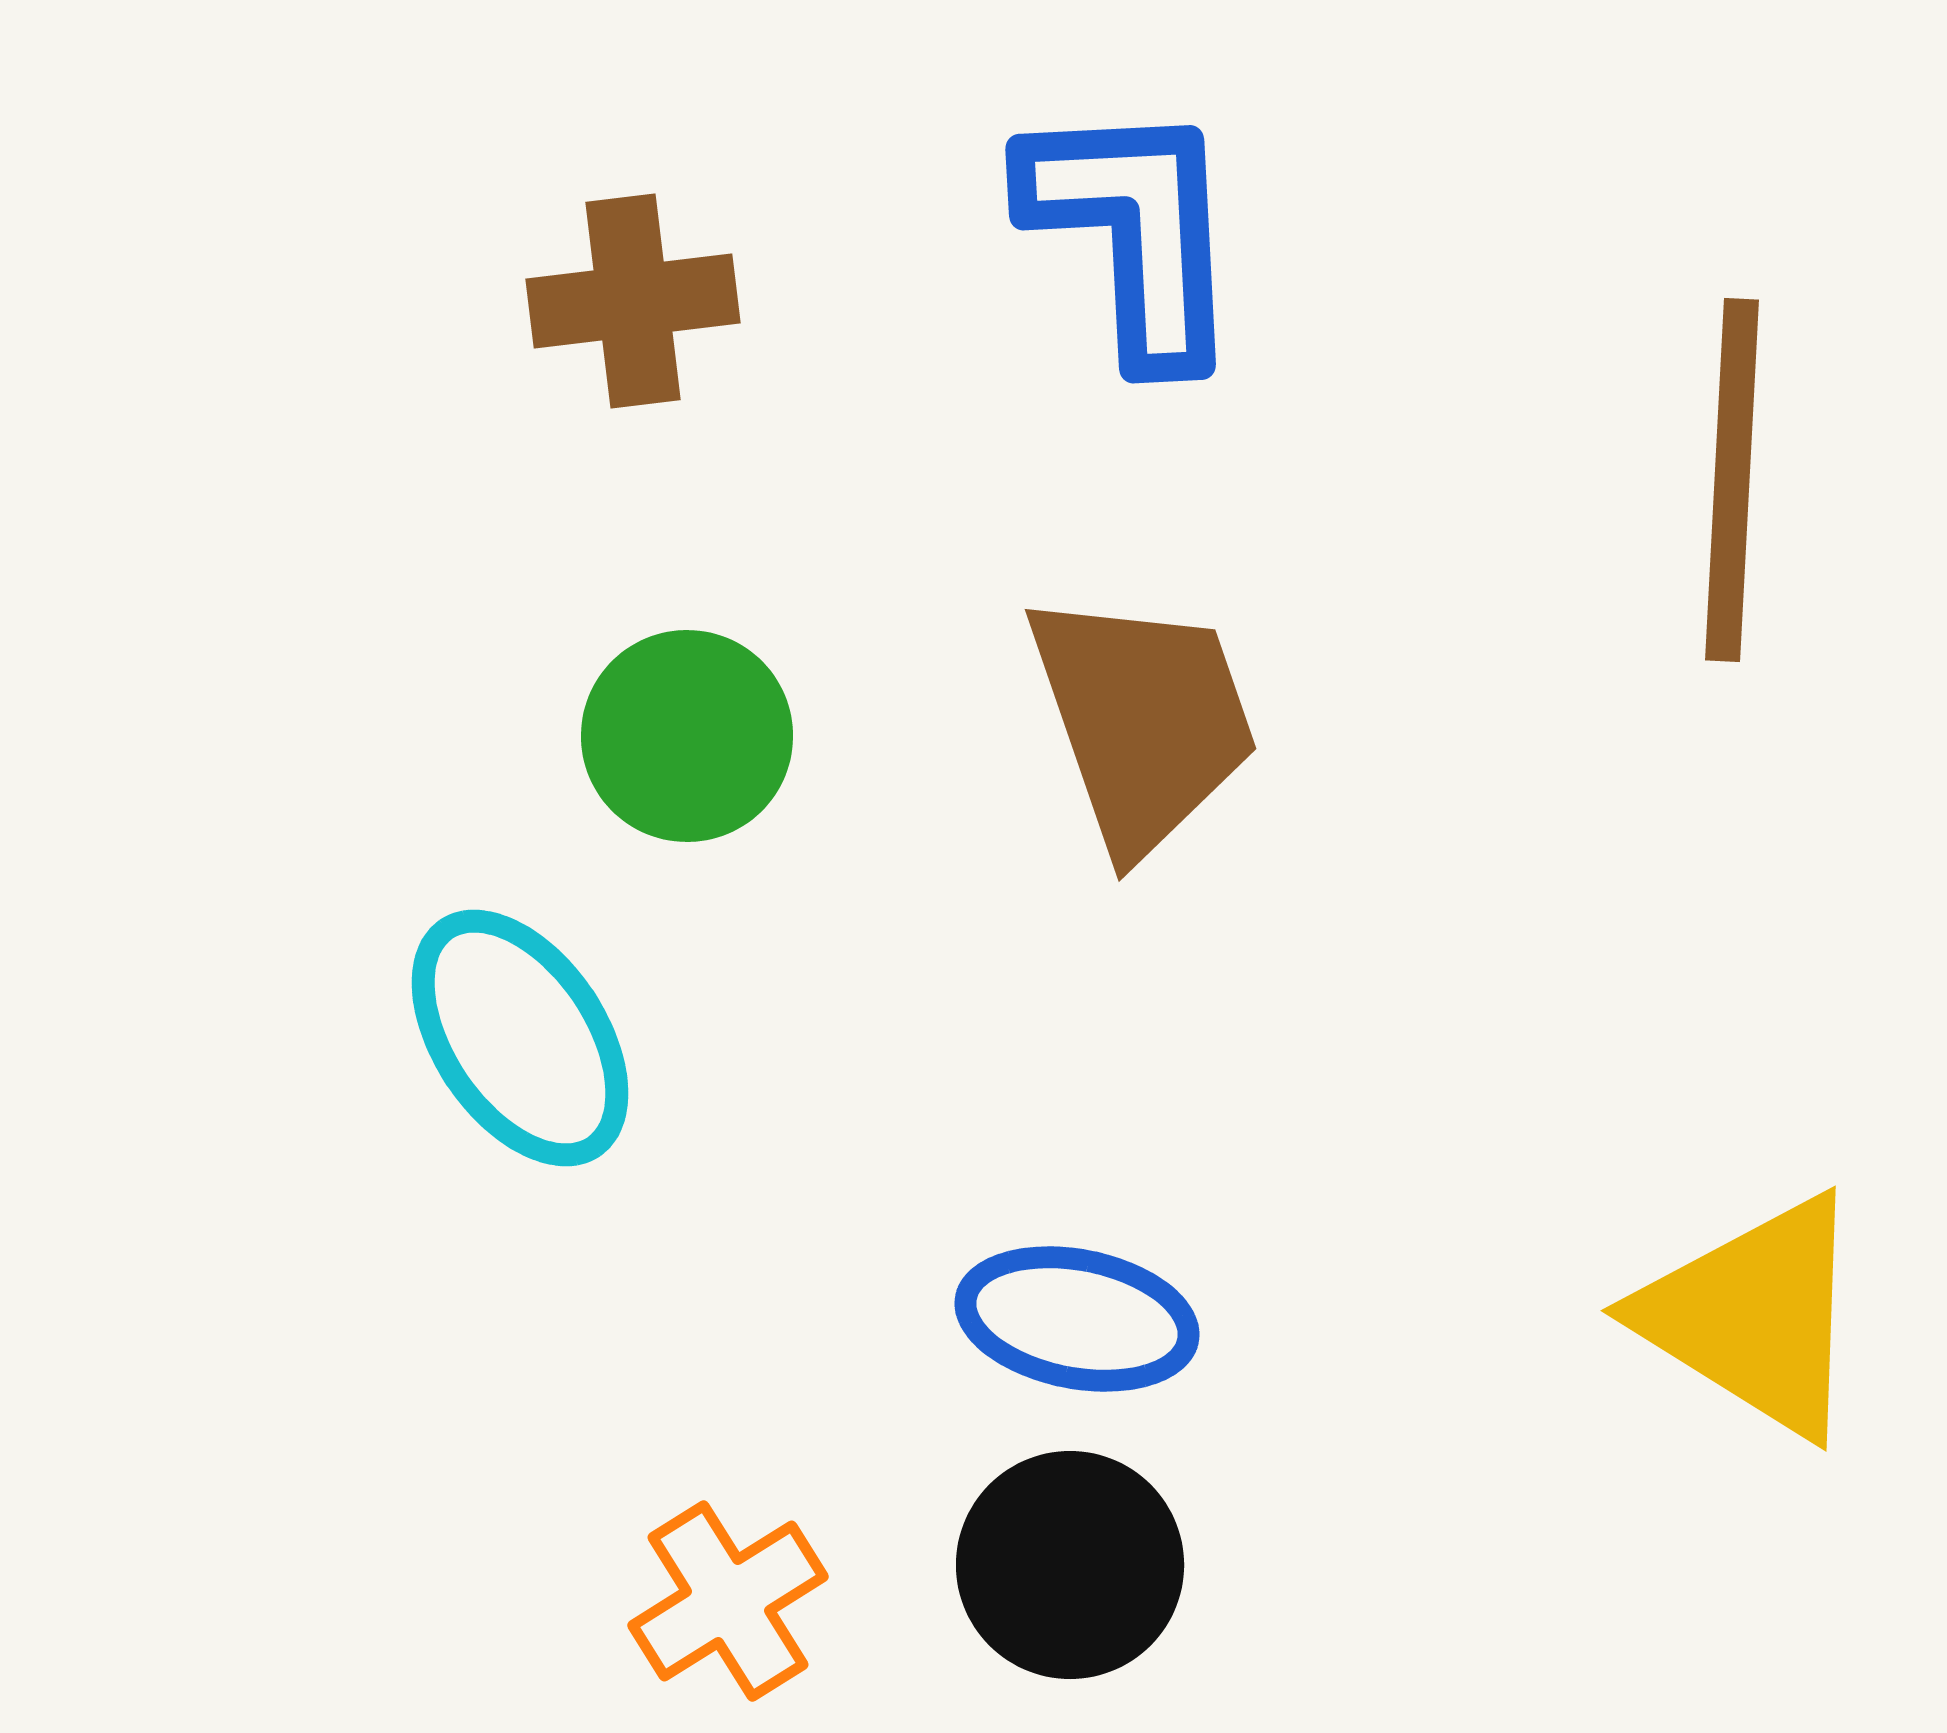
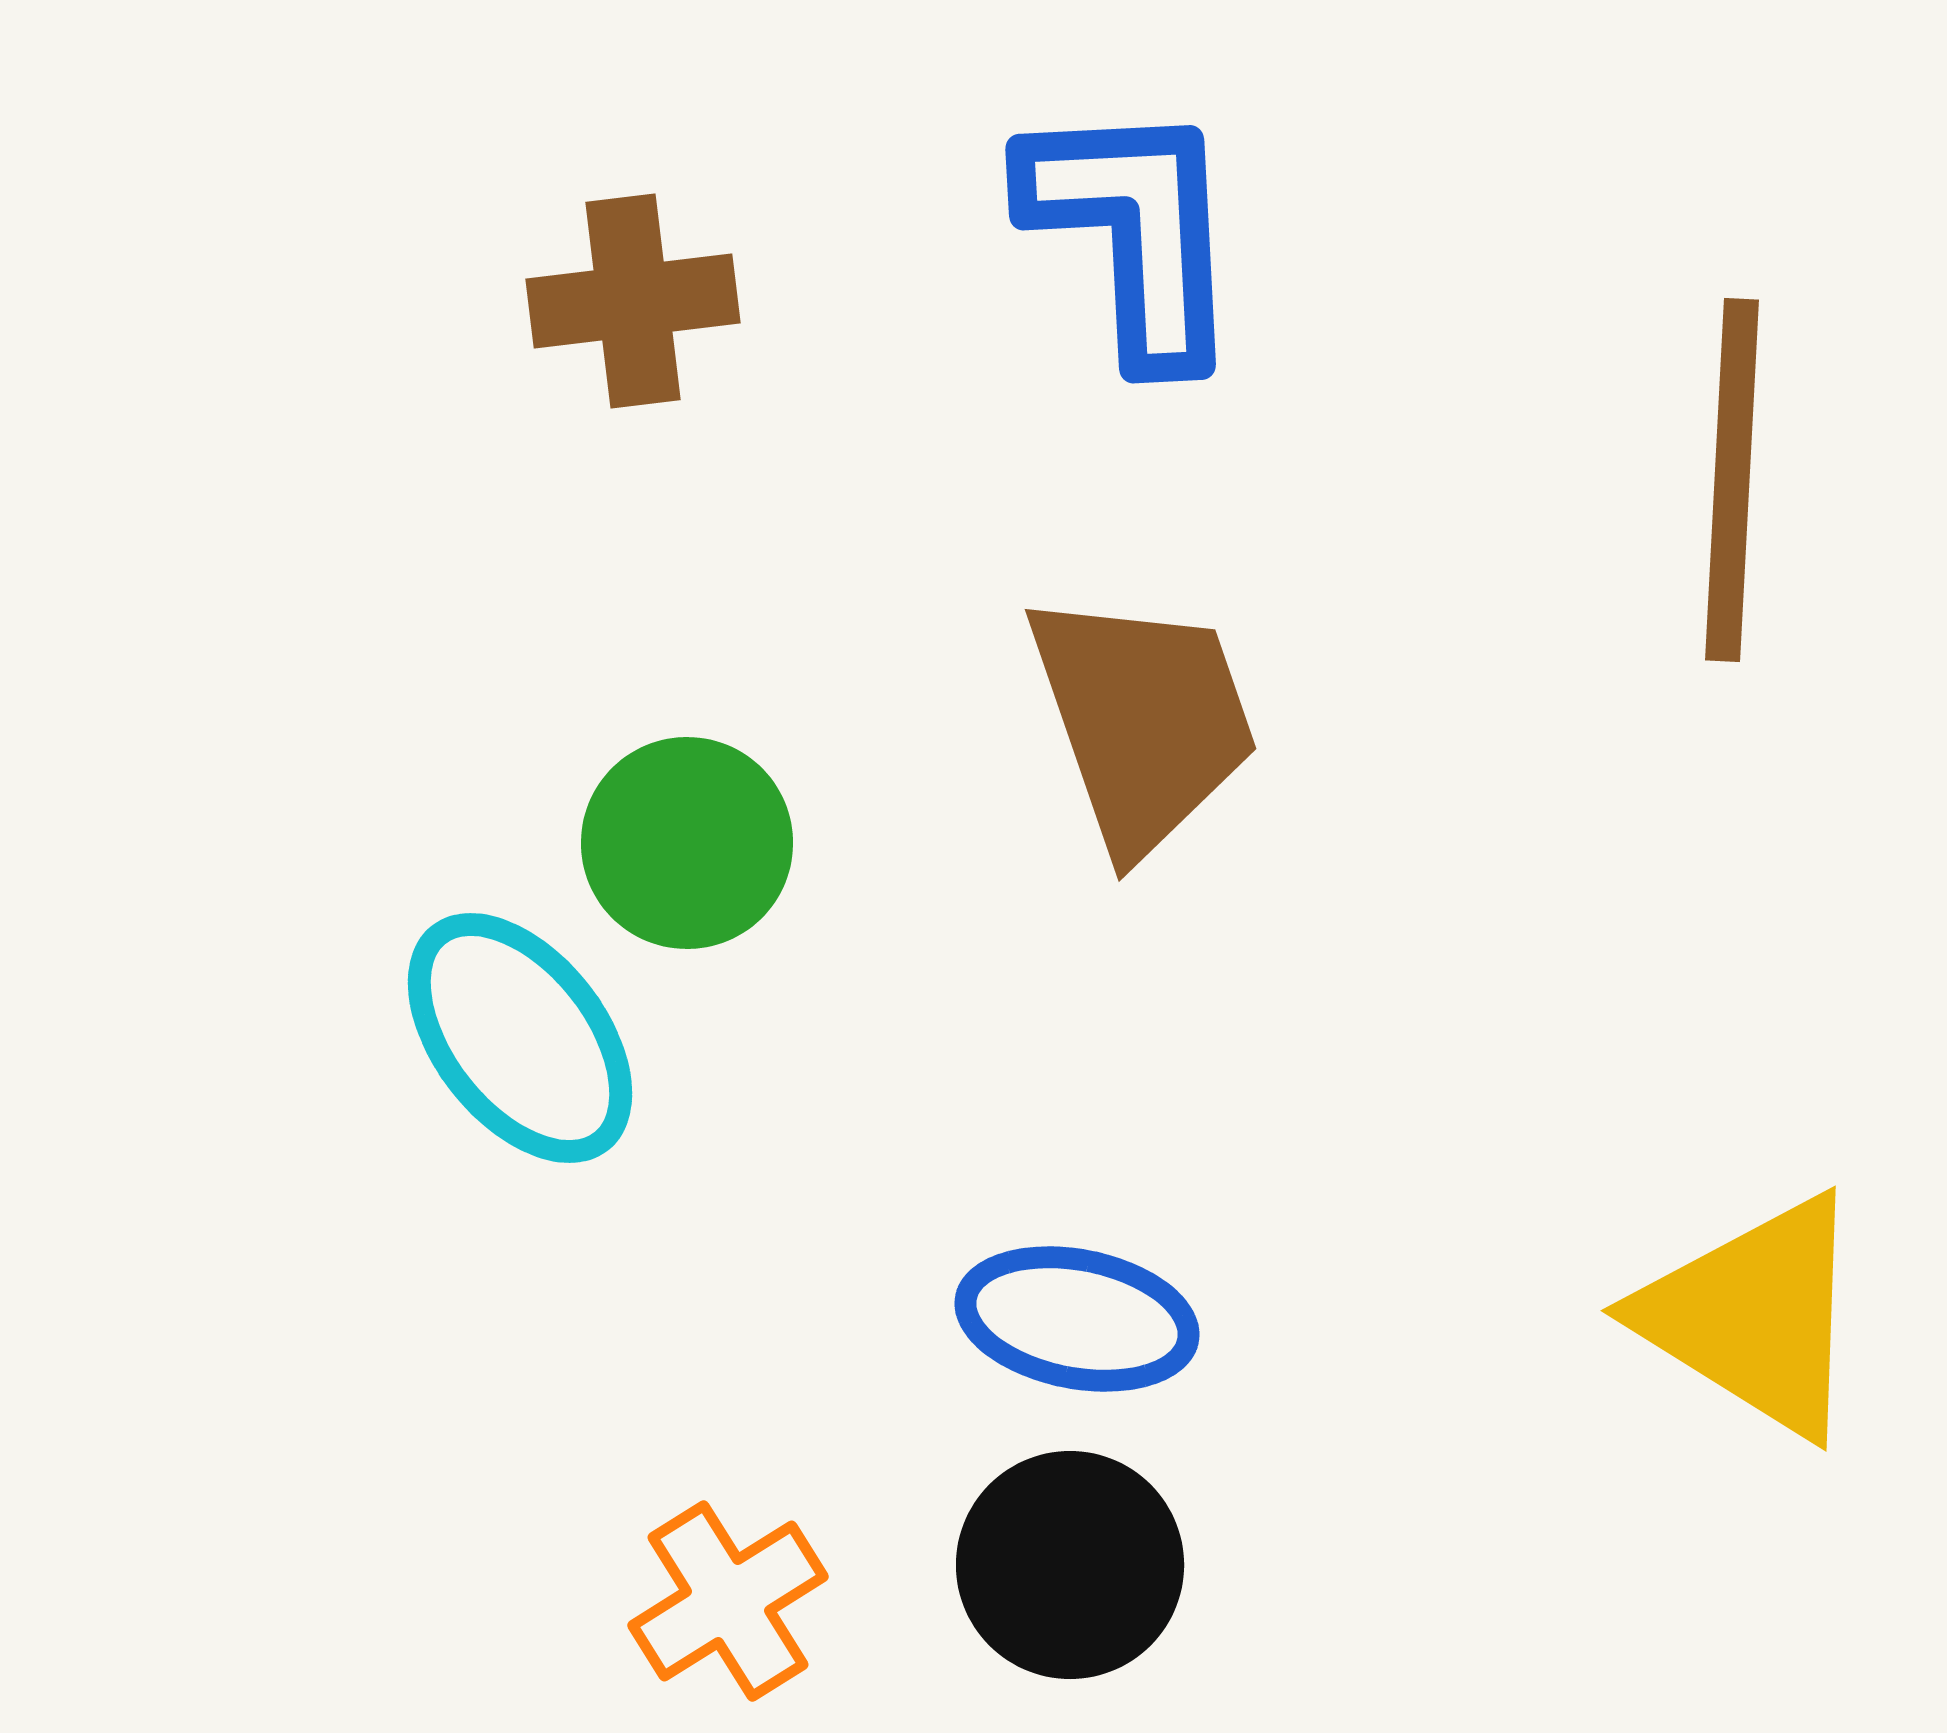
green circle: moved 107 px down
cyan ellipse: rotated 4 degrees counterclockwise
